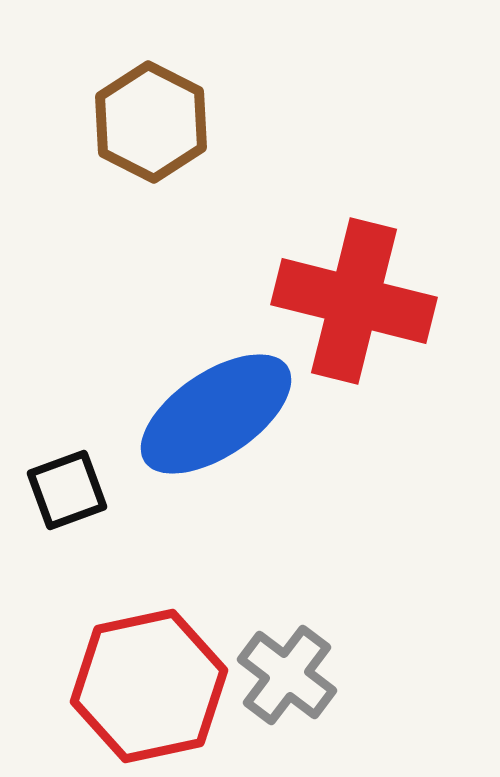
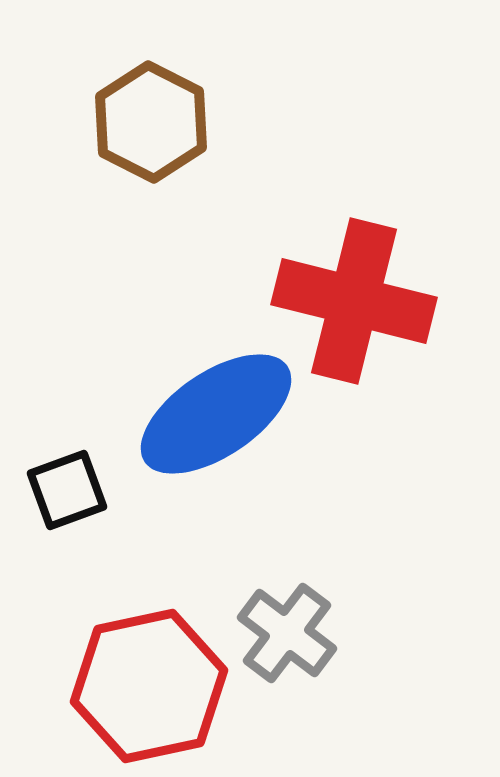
gray cross: moved 42 px up
